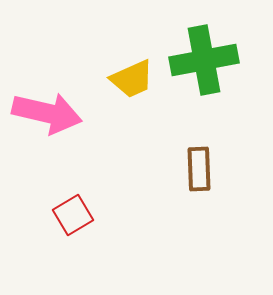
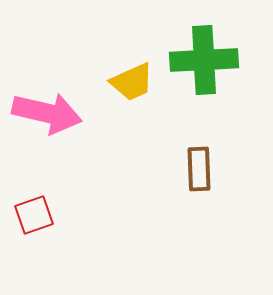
green cross: rotated 8 degrees clockwise
yellow trapezoid: moved 3 px down
red square: moved 39 px left; rotated 12 degrees clockwise
